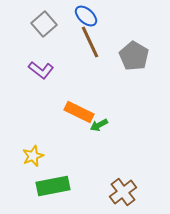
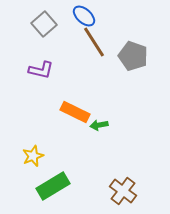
blue ellipse: moved 2 px left
brown line: moved 4 px right; rotated 8 degrees counterclockwise
gray pentagon: moved 1 px left; rotated 12 degrees counterclockwise
purple L-shape: rotated 25 degrees counterclockwise
orange rectangle: moved 4 px left
green arrow: rotated 18 degrees clockwise
green rectangle: rotated 20 degrees counterclockwise
brown cross: moved 1 px up; rotated 16 degrees counterclockwise
